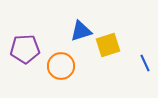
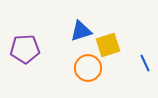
orange circle: moved 27 px right, 2 px down
